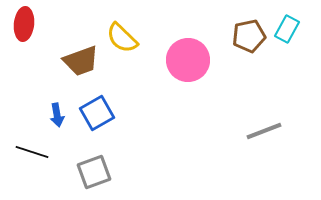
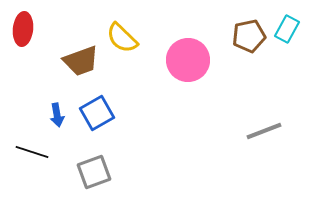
red ellipse: moved 1 px left, 5 px down
